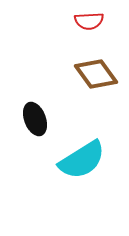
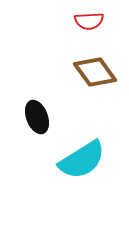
brown diamond: moved 1 px left, 2 px up
black ellipse: moved 2 px right, 2 px up
